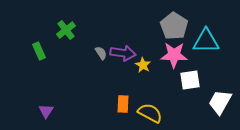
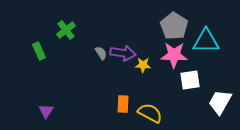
yellow star: rotated 28 degrees counterclockwise
